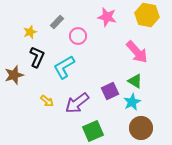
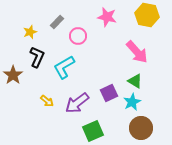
brown star: moved 1 px left; rotated 18 degrees counterclockwise
purple square: moved 1 px left, 2 px down
